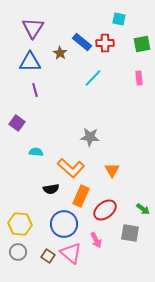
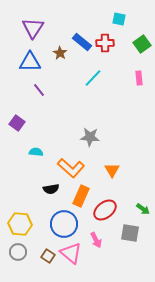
green square: rotated 24 degrees counterclockwise
purple line: moved 4 px right; rotated 24 degrees counterclockwise
